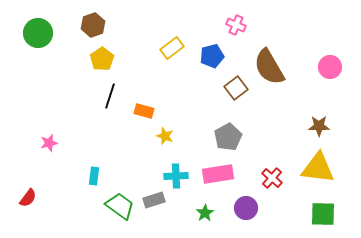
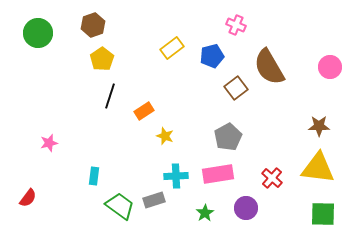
orange rectangle: rotated 48 degrees counterclockwise
